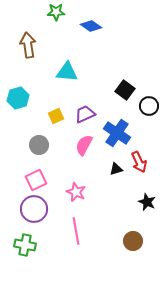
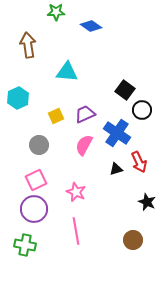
cyan hexagon: rotated 10 degrees counterclockwise
black circle: moved 7 px left, 4 px down
brown circle: moved 1 px up
